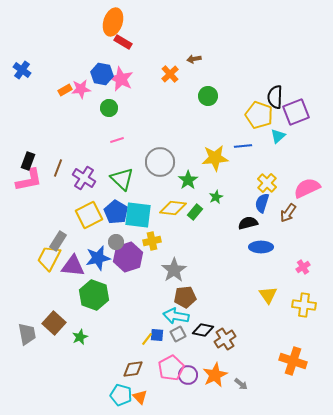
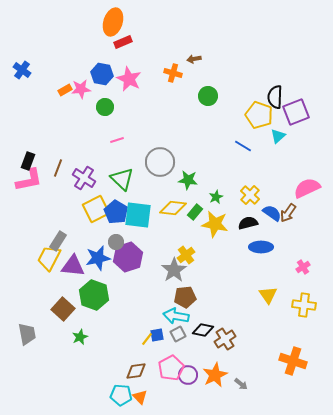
red rectangle at (123, 42): rotated 54 degrees counterclockwise
orange cross at (170, 74): moved 3 px right, 1 px up; rotated 30 degrees counterclockwise
pink star at (121, 79): moved 8 px right
green circle at (109, 108): moved 4 px left, 1 px up
blue line at (243, 146): rotated 36 degrees clockwise
yellow star at (215, 158): moved 66 px down; rotated 16 degrees clockwise
green star at (188, 180): rotated 30 degrees counterclockwise
yellow cross at (267, 183): moved 17 px left, 12 px down
blue semicircle at (262, 203): moved 10 px right, 10 px down; rotated 108 degrees clockwise
yellow square at (89, 215): moved 7 px right, 6 px up
yellow cross at (152, 241): moved 34 px right, 14 px down; rotated 24 degrees counterclockwise
brown square at (54, 323): moved 9 px right, 14 px up
blue square at (157, 335): rotated 16 degrees counterclockwise
brown diamond at (133, 369): moved 3 px right, 2 px down
cyan pentagon at (121, 395): rotated 10 degrees counterclockwise
